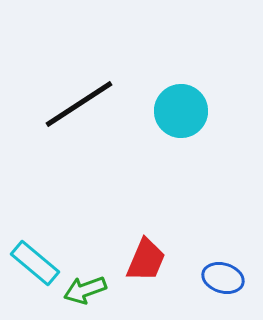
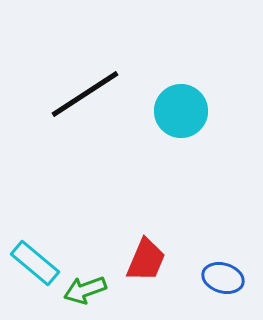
black line: moved 6 px right, 10 px up
